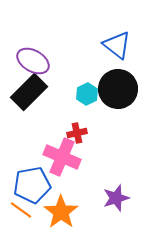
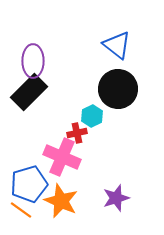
purple ellipse: rotated 60 degrees clockwise
cyan hexagon: moved 5 px right, 22 px down
blue pentagon: moved 3 px left, 1 px up; rotated 6 degrees counterclockwise
orange star: moved 11 px up; rotated 12 degrees counterclockwise
